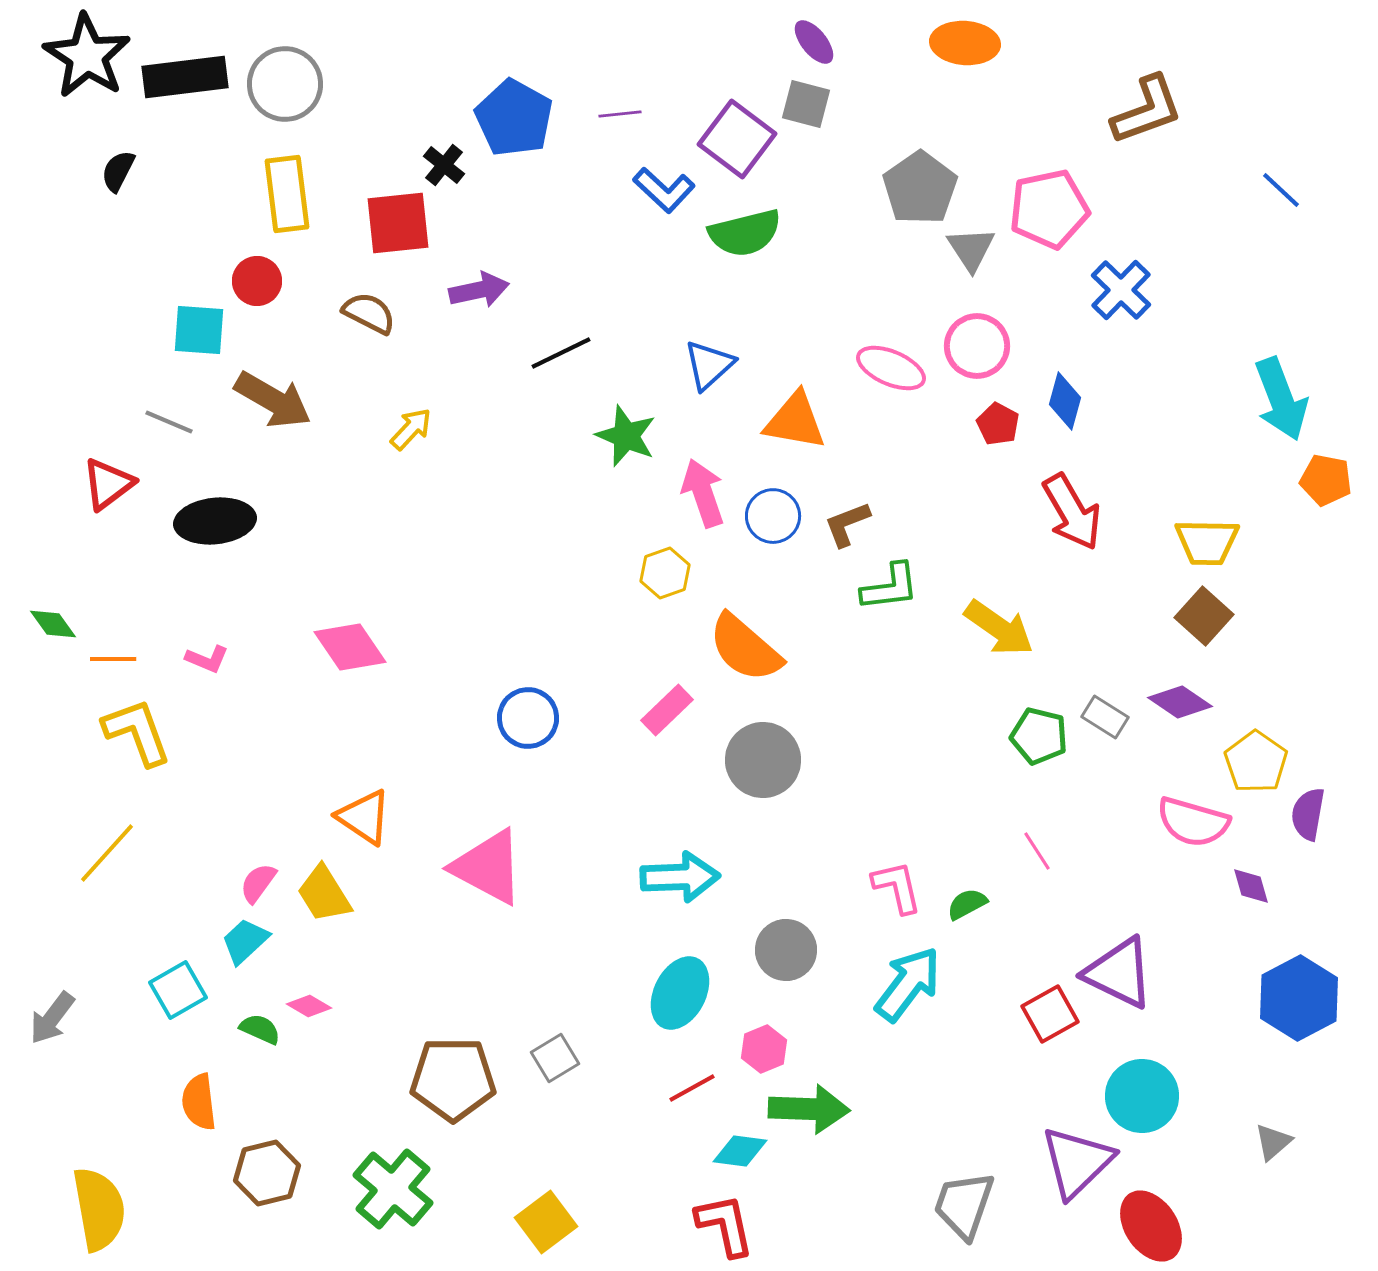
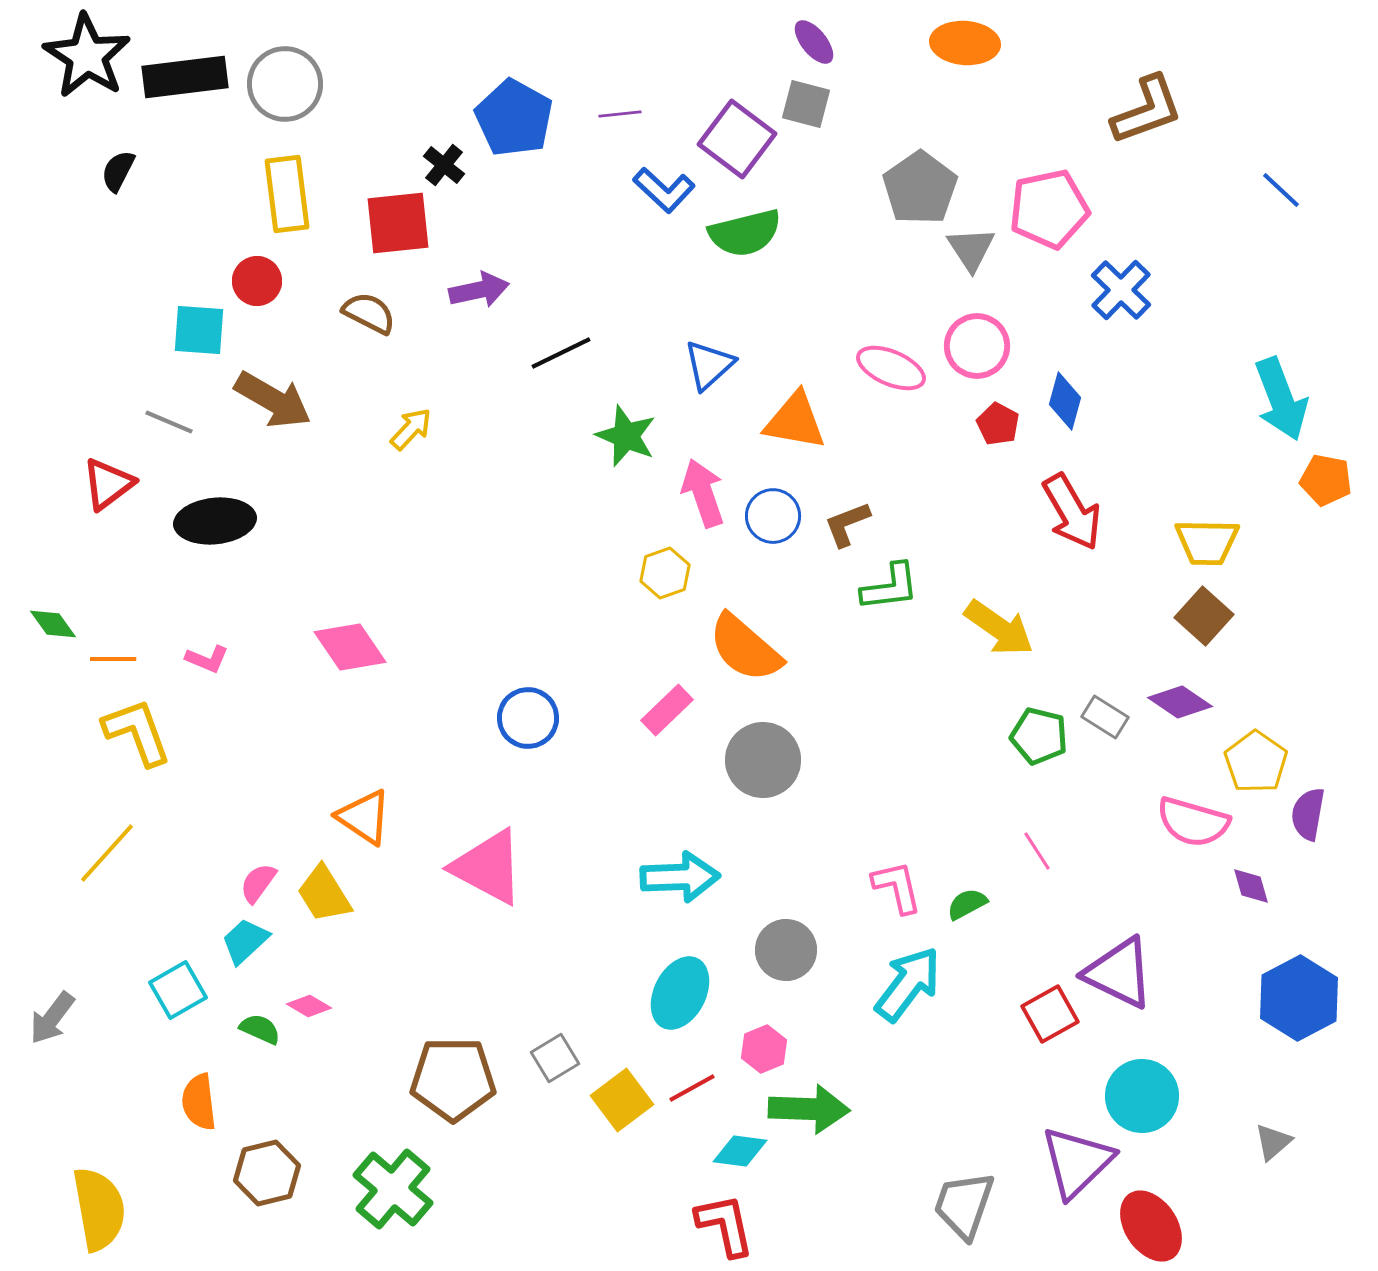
yellow square at (546, 1222): moved 76 px right, 122 px up
